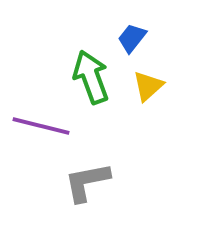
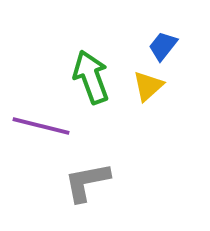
blue trapezoid: moved 31 px right, 8 px down
